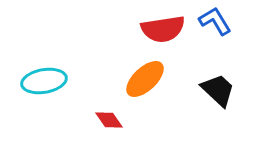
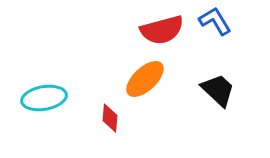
red semicircle: moved 1 px left, 1 px down; rotated 6 degrees counterclockwise
cyan ellipse: moved 17 px down
red diamond: moved 1 px right, 2 px up; rotated 40 degrees clockwise
